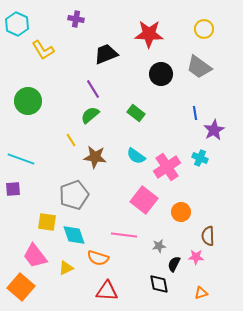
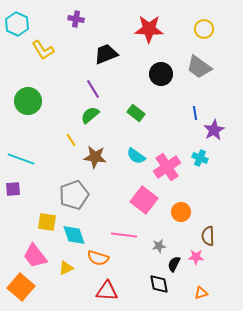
red star: moved 5 px up
